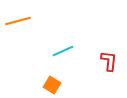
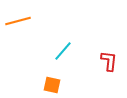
cyan line: rotated 25 degrees counterclockwise
orange square: rotated 18 degrees counterclockwise
